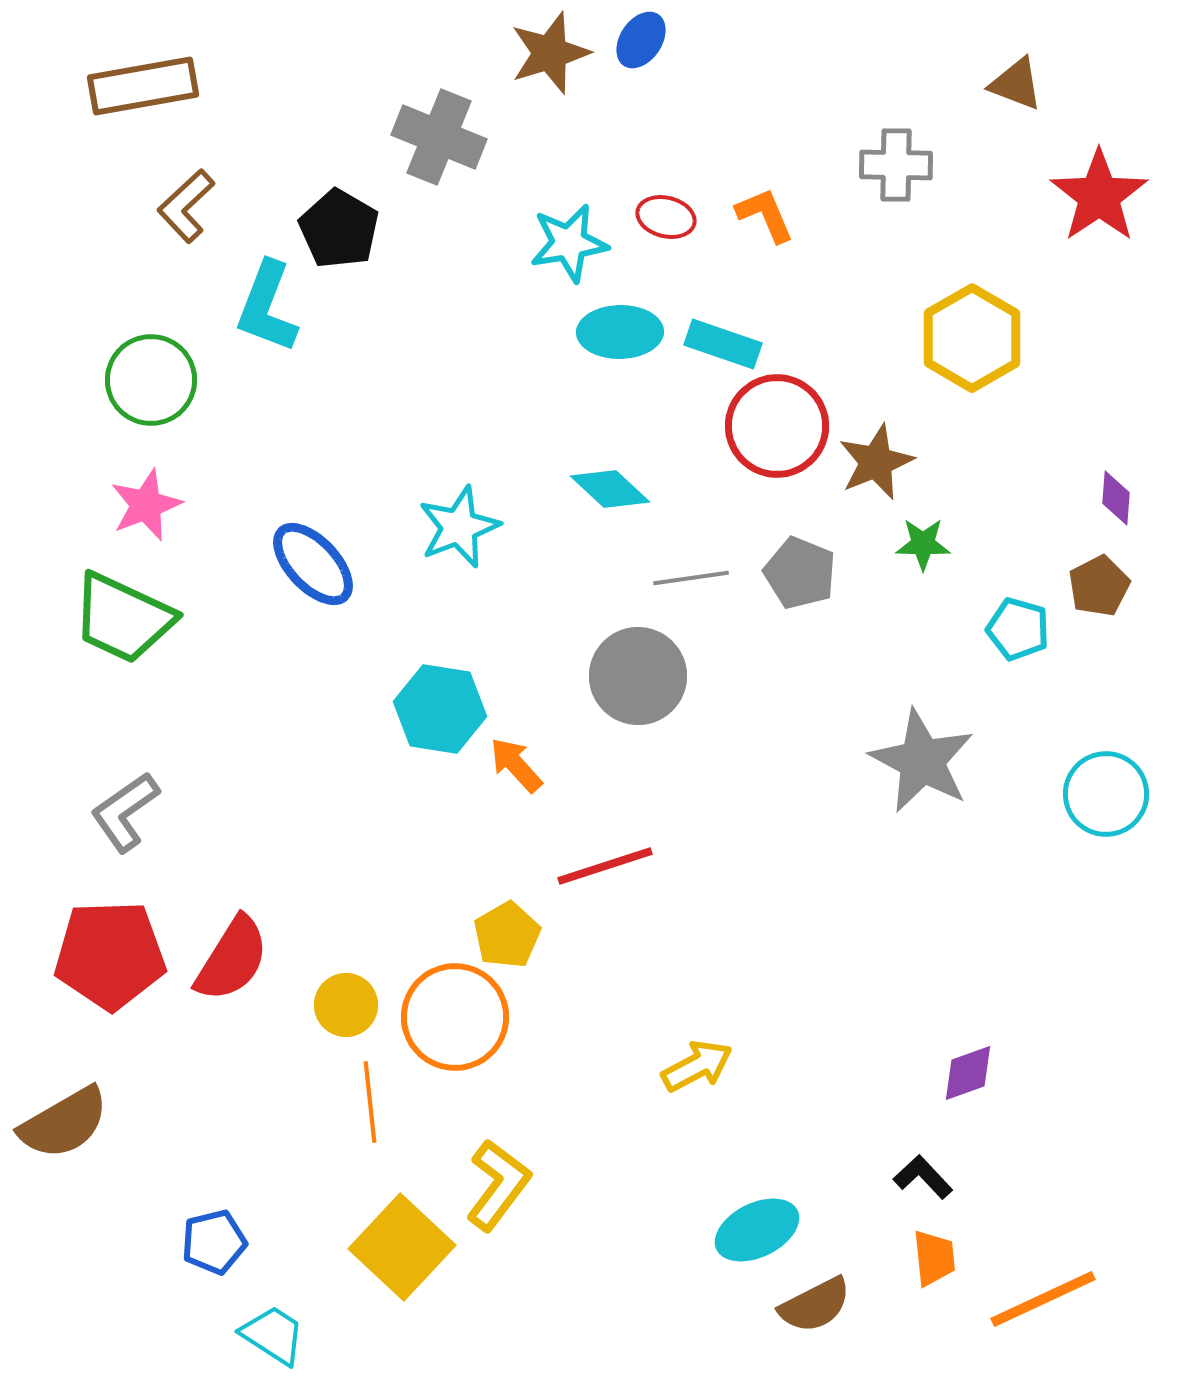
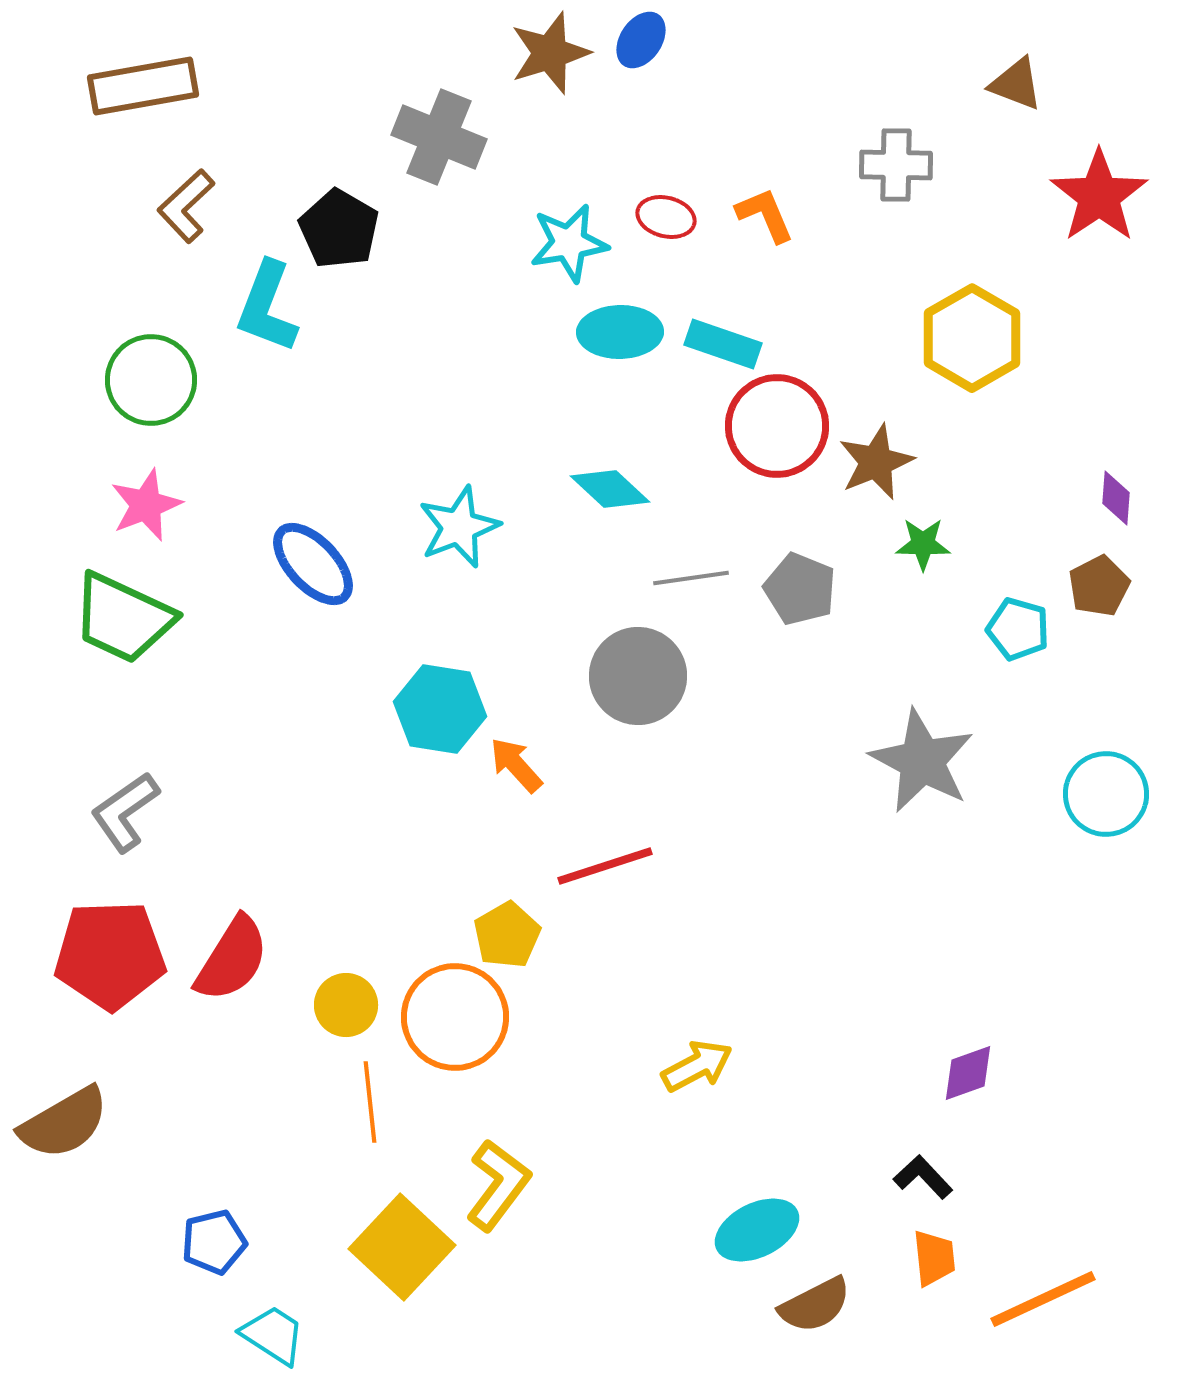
gray pentagon at (800, 573): moved 16 px down
